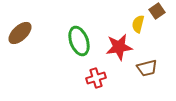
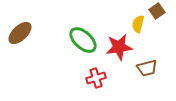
green ellipse: moved 4 px right, 1 px up; rotated 28 degrees counterclockwise
